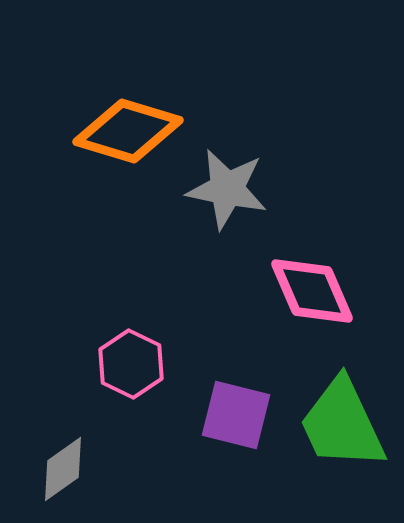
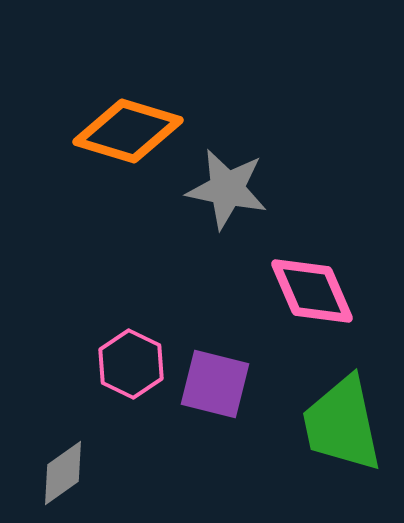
purple square: moved 21 px left, 31 px up
green trapezoid: rotated 13 degrees clockwise
gray diamond: moved 4 px down
